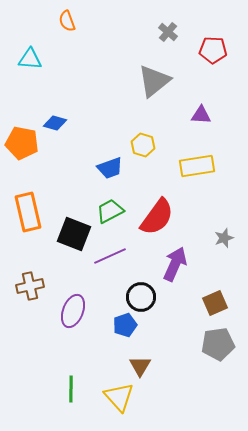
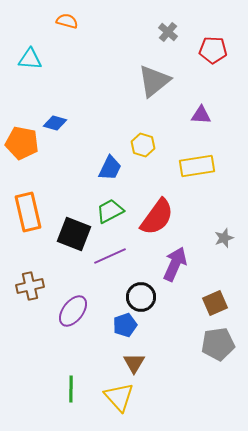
orange semicircle: rotated 125 degrees clockwise
blue trapezoid: rotated 44 degrees counterclockwise
purple ellipse: rotated 16 degrees clockwise
brown triangle: moved 6 px left, 3 px up
